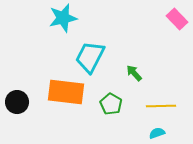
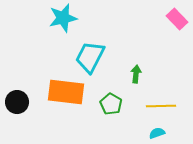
green arrow: moved 2 px right, 1 px down; rotated 48 degrees clockwise
